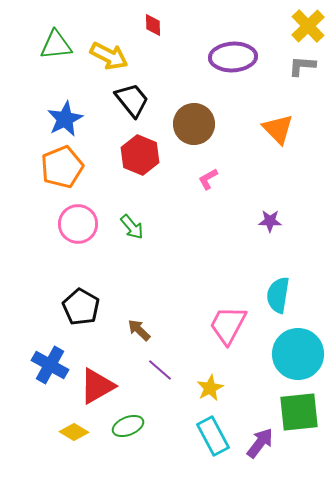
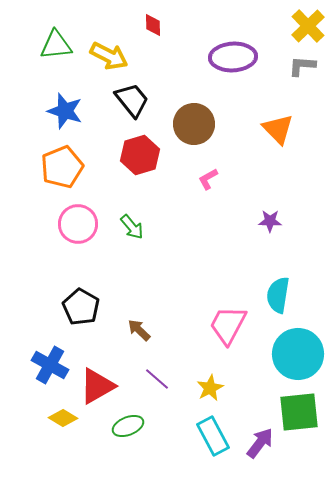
blue star: moved 8 px up; rotated 27 degrees counterclockwise
red hexagon: rotated 21 degrees clockwise
purple line: moved 3 px left, 9 px down
yellow diamond: moved 11 px left, 14 px up
